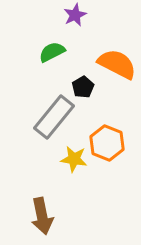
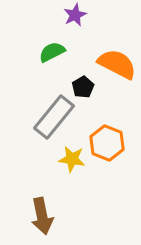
yellow star: moved 2 px left
